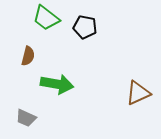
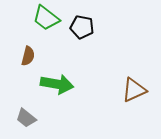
black pentagon: moved 3 px left
brown triangle: moved 4 px left, 3 px up
gray trapezoid: rotated 15 degrees clockwise
